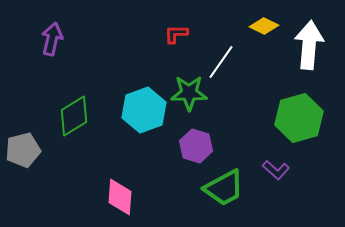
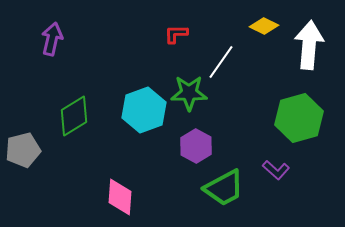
purple hexagon: rotated 12 degrees clockwise
